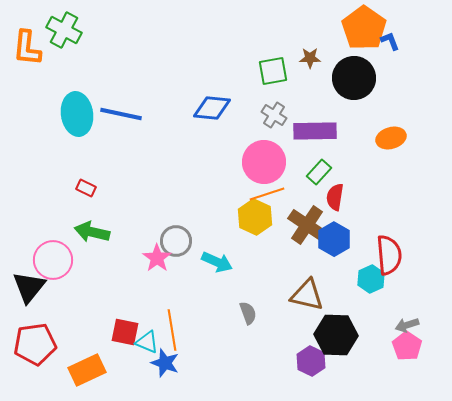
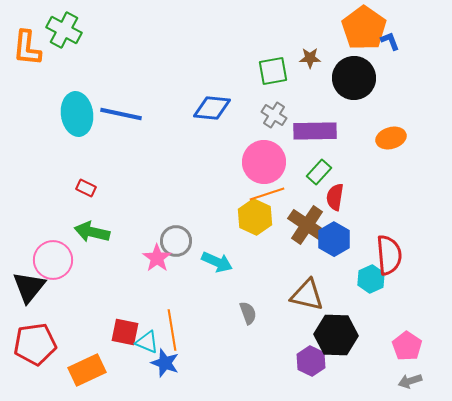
gray arrow at (407, 325): moved 3 px right, 56 px down
